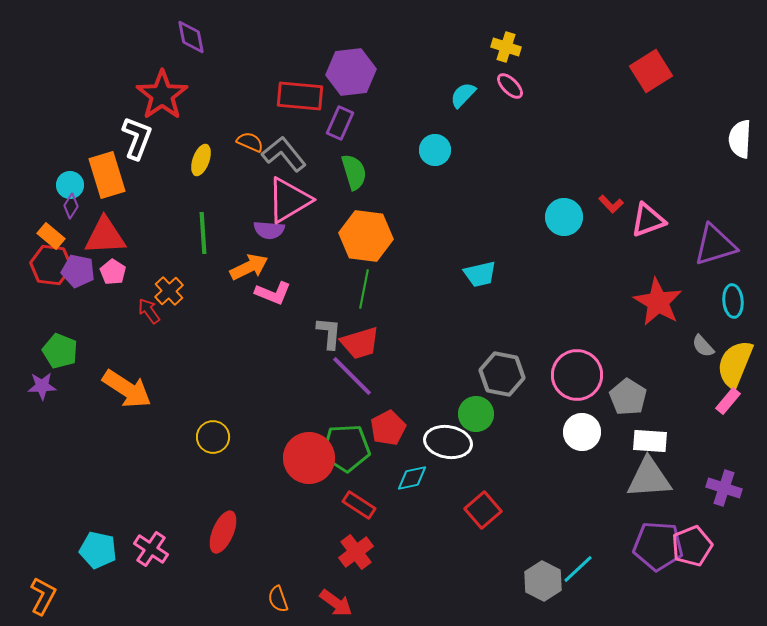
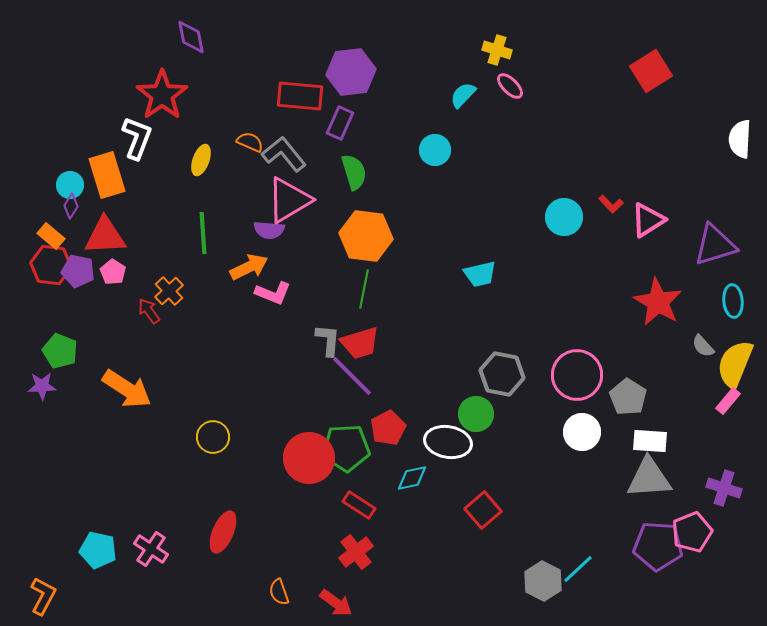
yellow cross at (506, 47): moved 9 px left, 3 px down
pink triangle at (648, 220): rotated 12 degrees counterclockwise
gray L-shape at (329, 333): moved 1 px left, 7 px down
pink pentagon at (692, 546): moved 14 px up
orange semicircle at (278, 599): moved 1 px right, 7 px up
